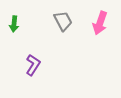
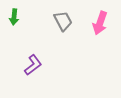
green arrow: moved 7 px up
purple L-shape: rotated 20 degrees clockwise
